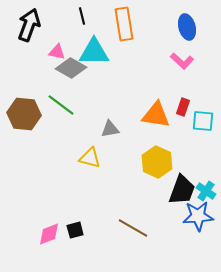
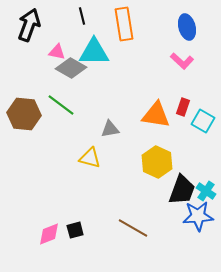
cyan square: rotated 25 degrees clockwise
